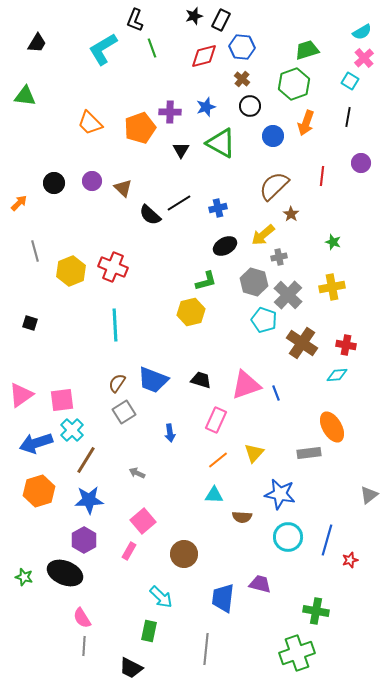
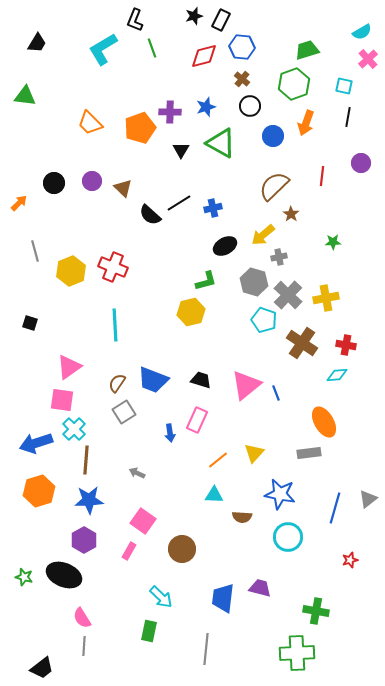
pink cross at (364, 58): moved 4 px right, 1 px down
cyan square at (350, 81): moved 6 px left, 5 px down; rotated 18 degrees counterclockwise
blue cross at (218, 208): moved 5 px left
green star at (333, 242): rotated 21 degrees counterclockwise
yellow cross at (332, 287): moved 6 px left, 11 px down
pink triangle at (246, 385): rotated 20 degrees counterclockwise
pink triangle at (21, 395): moved 48 px right, 28 px up
pink square at (62, 400): rotated 15 degrees clockwise
pink rectangle at (216, 420): moved 19 px left
orange ellipse at (332, 427): moved 8 px left, 5 px up
cyan cross at (72, 430): moved 2 px right, 1 px up
brown line at (86, 460): rotated 28 degrees counterclockwise
gray triangle at (369, 495): moved 1 px left, 4 px down
pink square at (143, 521): rotated 15 degrees counterclockwise
blue line at (327, 540): moved 8 px right, 32 px up
brown circle at (184, 554): moved 2 px left, 5 px up
black ellipse at (65, 573): moved 1 px left, 2 px down
purple trapezoid at (260, 584): moved 4 px down
green cross at (297, 653): rotated 16 degrees clockwise
black trapezoid at (131, 668): moved 89 px left; rotated 65 degrees counterclockwise
